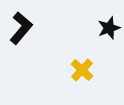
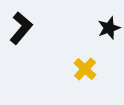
yellow cross: moved 3 px right, 1 px up
